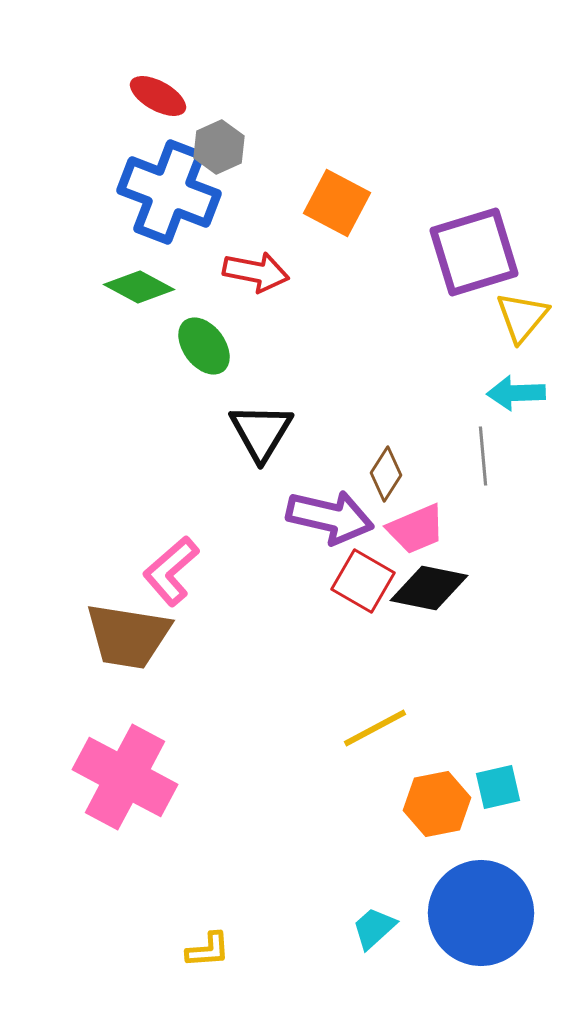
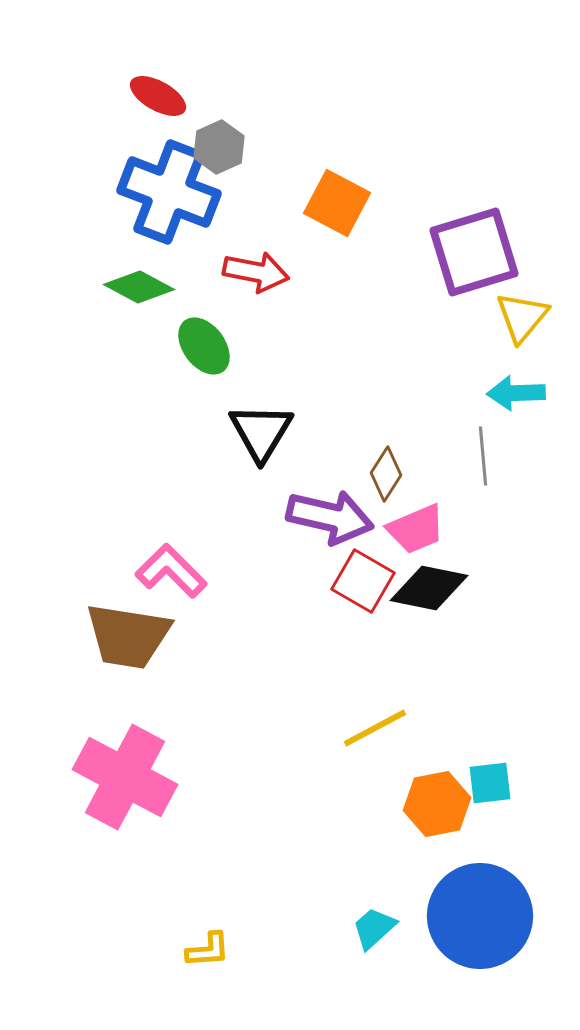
pink L-shape: rotated 86 degrees clockwise
cyan square: moved 8 px left, 4 px up; rotated 6 degrees clockwise
blue circle: moved 1 px left, 3 px down
